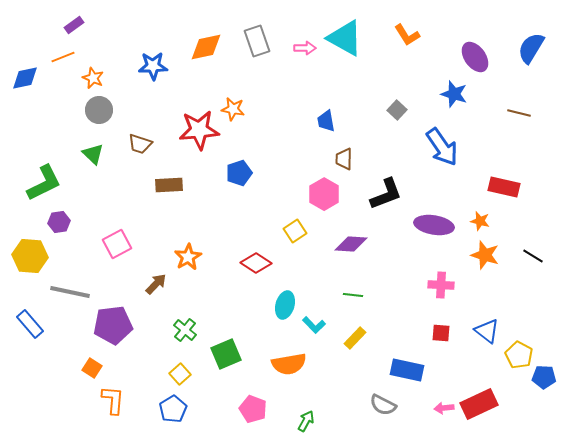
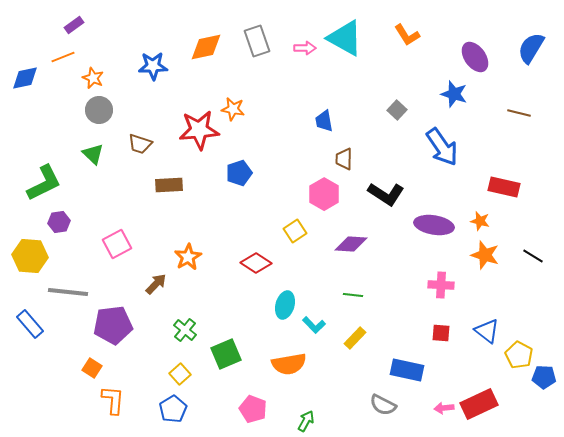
blue trapezoid at (326, 121): moved 2 px left
black L-shape at (386, 194): rotated 54 degrees clockwise
gray line at (70, 292): moved 2 px left; rotated 6 degrees counterclockwise
